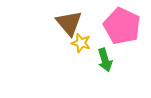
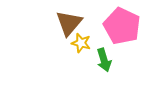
brown triangle: rotated 20 degrees clockwise
green arrow: moved 1 px left
